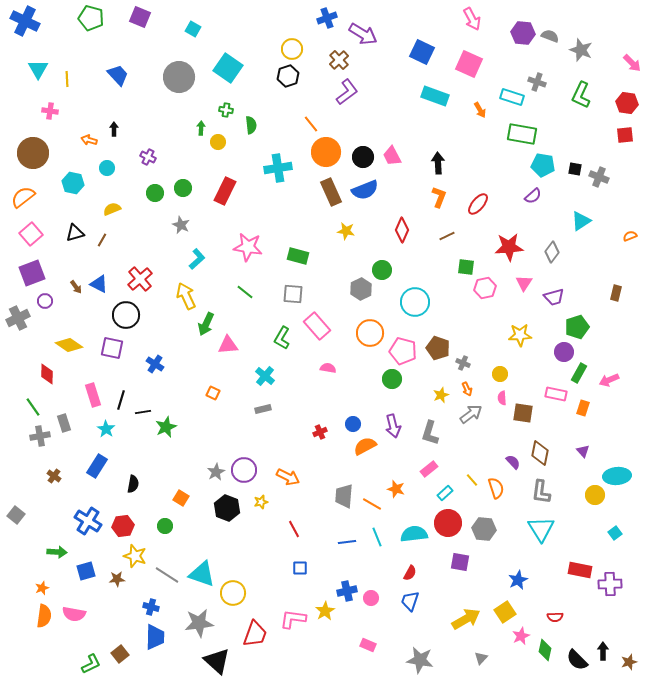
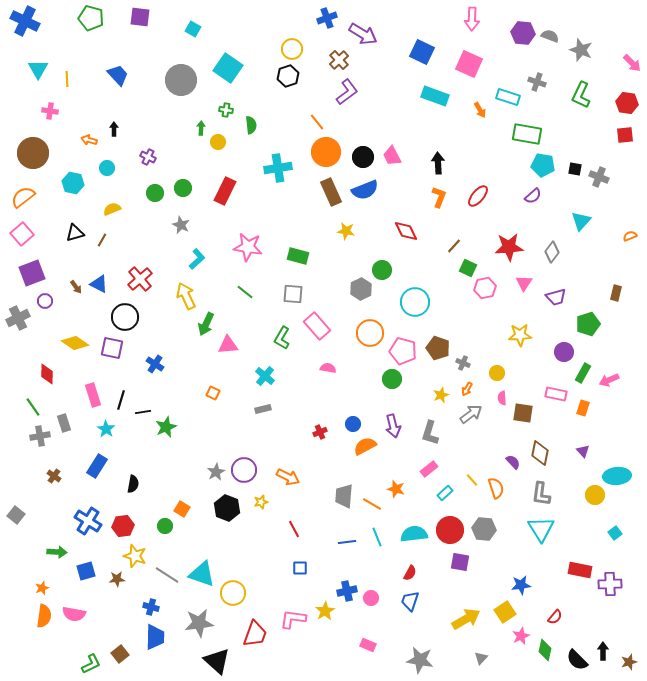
purple square at (140, 17): rotated 15 degrees counterclockwise
pink arrow at (472, 19): rotated 30 degrees clockwise
gray circle at (179, 77): moved 2 px right, 3 px down
cyan rectangle at (512, 97): moved 4 px left
orange line at (311, 124): moved 6 px right, 2 px up
green rectangle at (522, 134): moved 5 px right
red ellipse at (478, 204): moved 8 px up
cyan triangle at (581, 221): rotated 15 degrees counterclockwise
red diamond at (402, 230): moved 4 px right, 1 px down; rotated 50 degrees counterclockwise
pink square at (31, 234): moved 9 px left
brown line at (447, 236): moved 7 px right, 10 px down; rotated 21 degrees counterclockwise
green square at (466, 267): moved 2 px right, 1 px down; rotated 18 degrees clockwise
purple trapezoid at (554, 297): moved 2 px right
black circle at (126, 315): moved 1 px left, 2 px down
green pentagon at (577, 327): moved 11 px right, 3 px up
yellow diamond at (69, 345): moved 6 px right, 2 px up
green rectangle at (579, 373): moved 4 px right
yellow circle at (500, 374): moved 3 px left, 1 px up
orange arrow at (467, 389): rotated 56 degrees clockwise
gray L-shape at (541, 492): moved 2 px down
orange square at (181, 498): moved 1 px right, 11 px down
red circle at (448, 523): moved 2 px right, 7 px down
blue star at (518, 580): moved 3 px right, 5 px down; rotated 18 degrees clockwise
red semicircle at (555, 617): rotated 49 degrees counterclockwise
